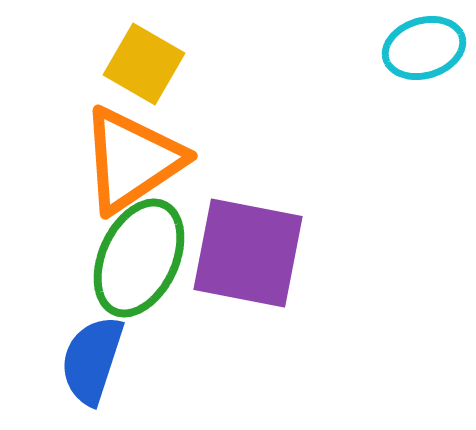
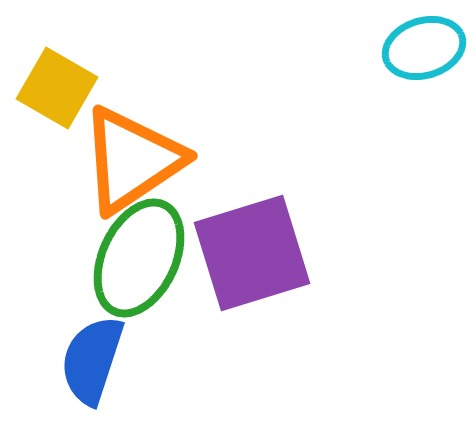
yellow square: moved 87 px left, 24 px down
purple square: moved 4 px right; rotated 28 degrees counterclockwise
